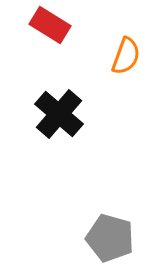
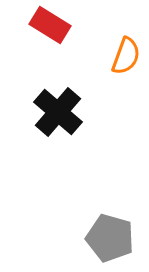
black cross: moved 1 px left, 2 px up
